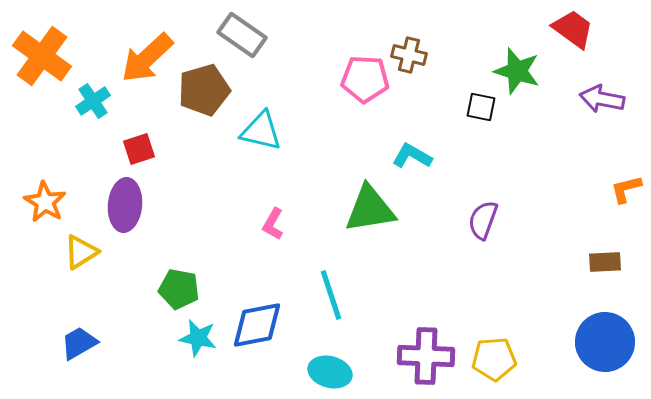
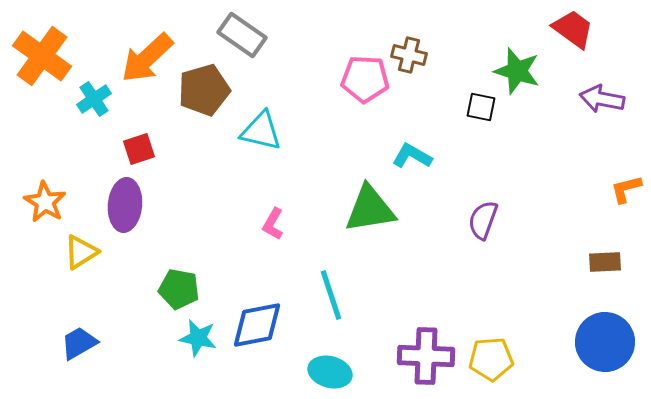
cyan cross: moved 1 px right, 2 px up
yellow pentagon: moved 3 px left
